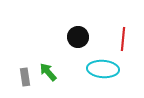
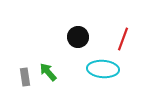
red line: rotated 15 degrees clockwise
